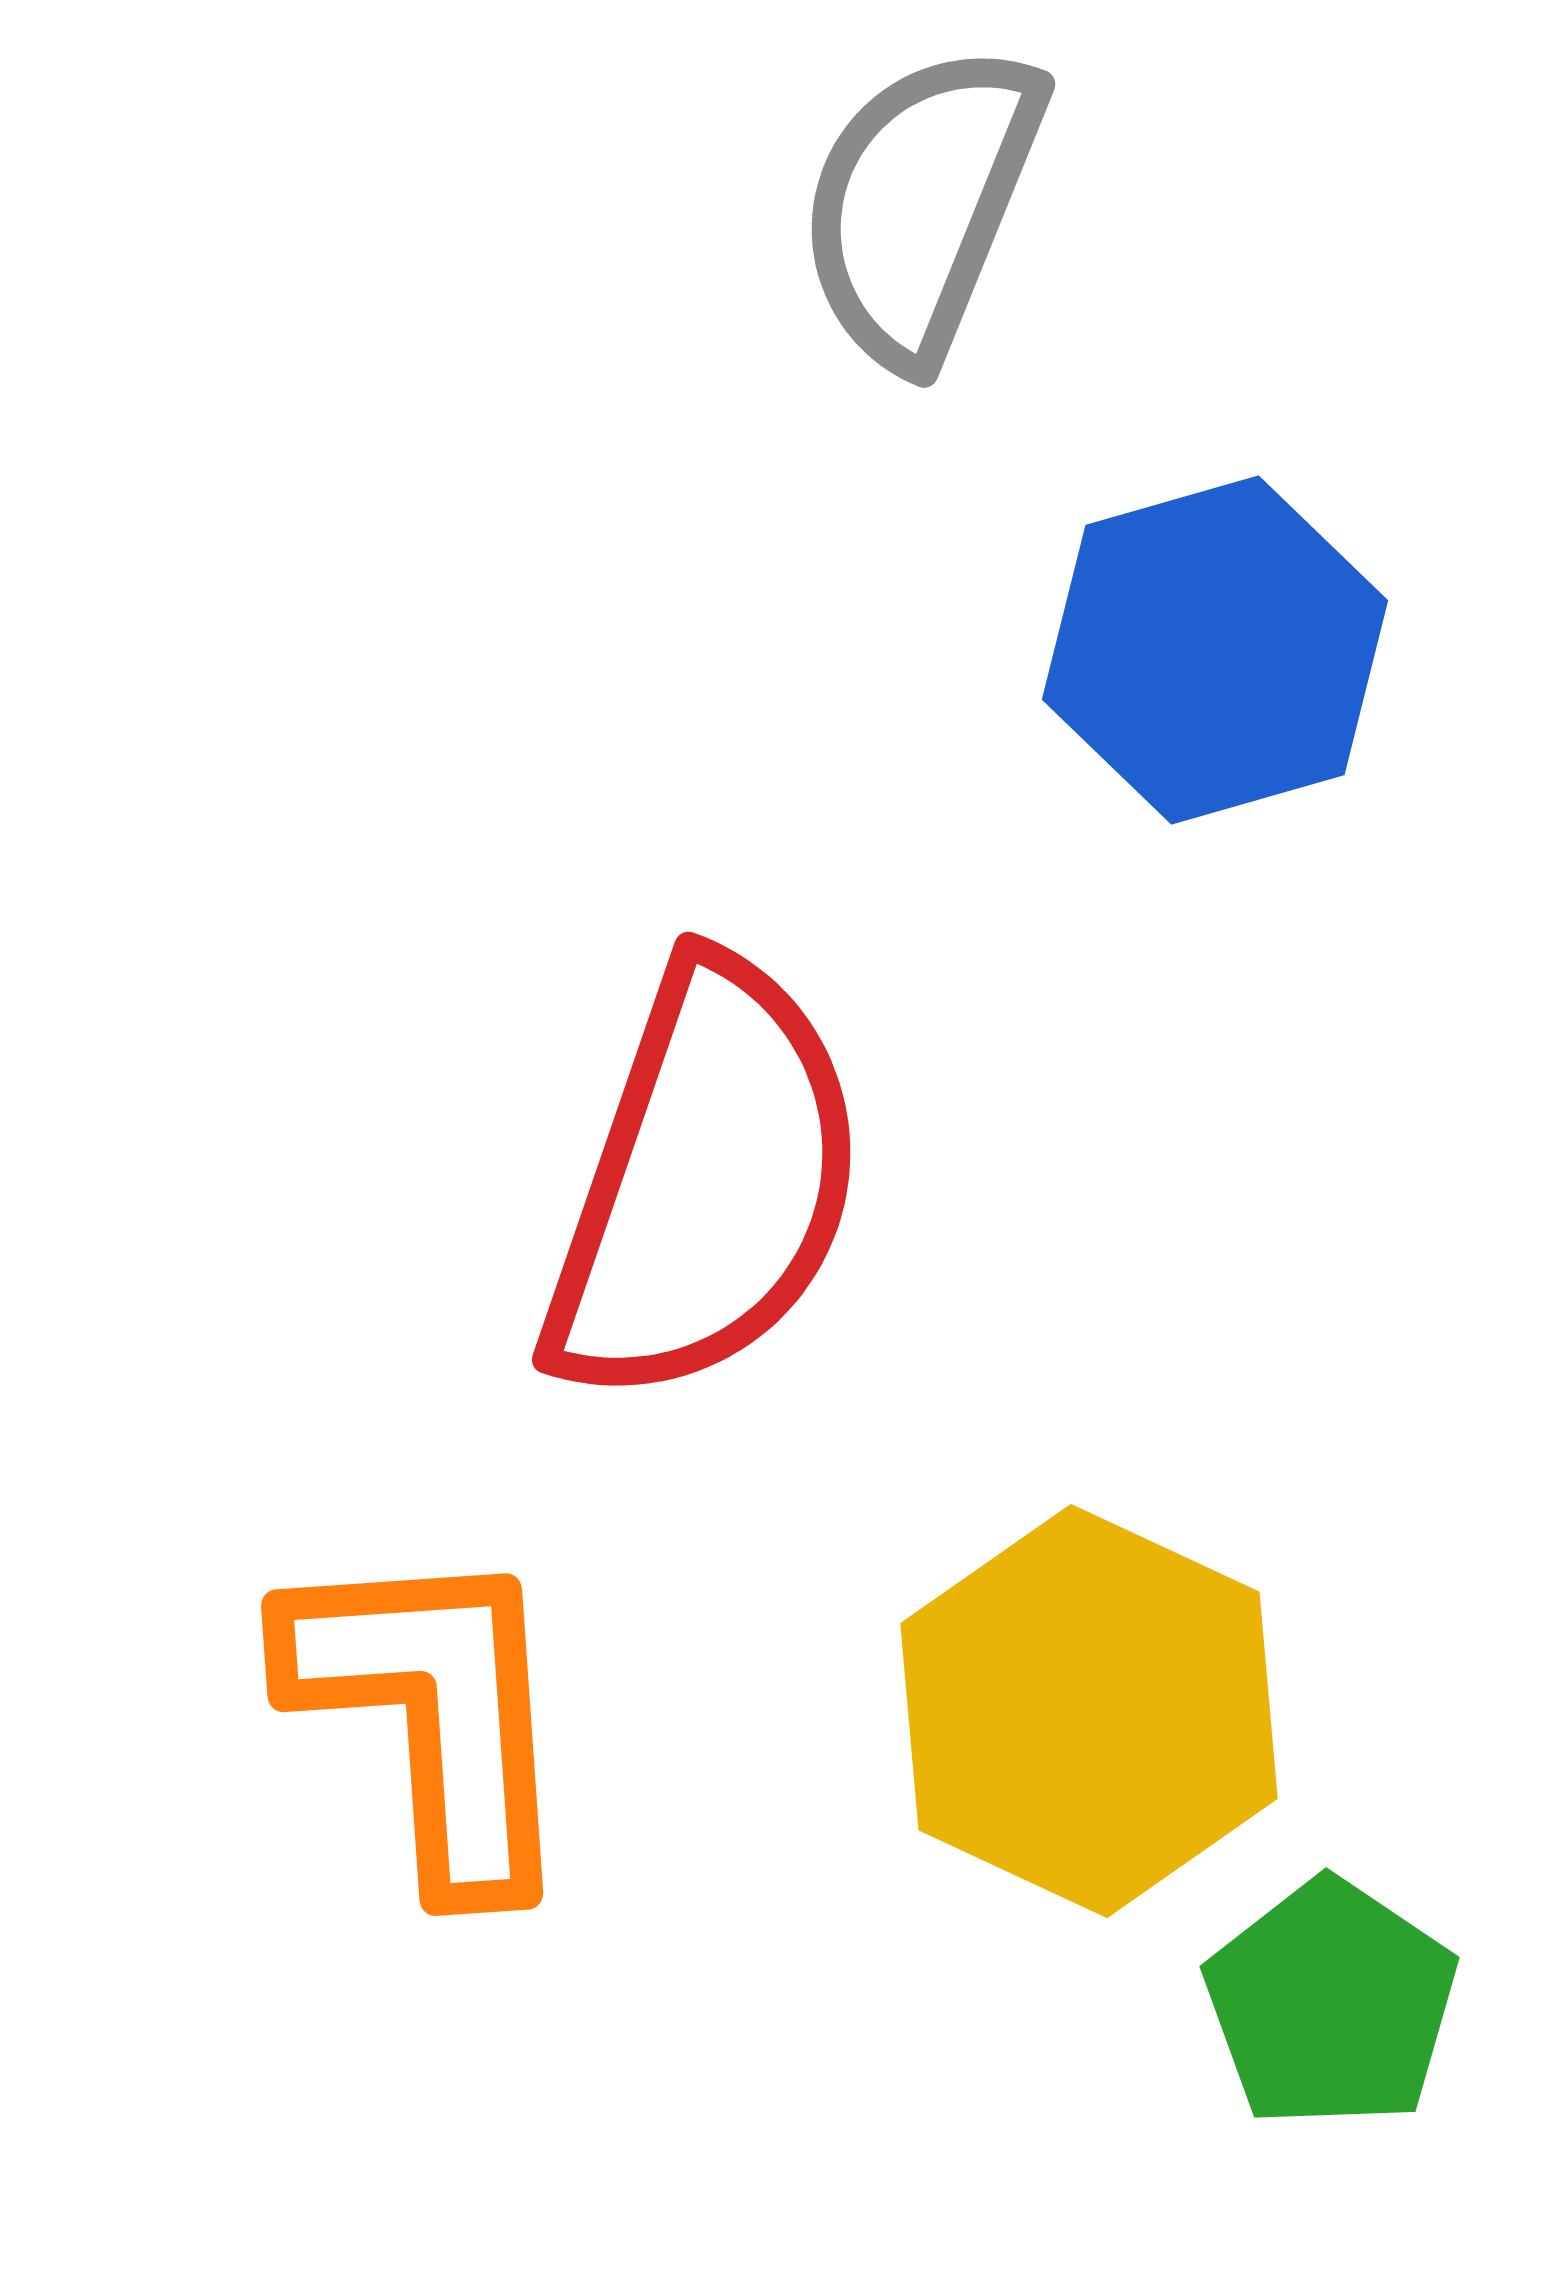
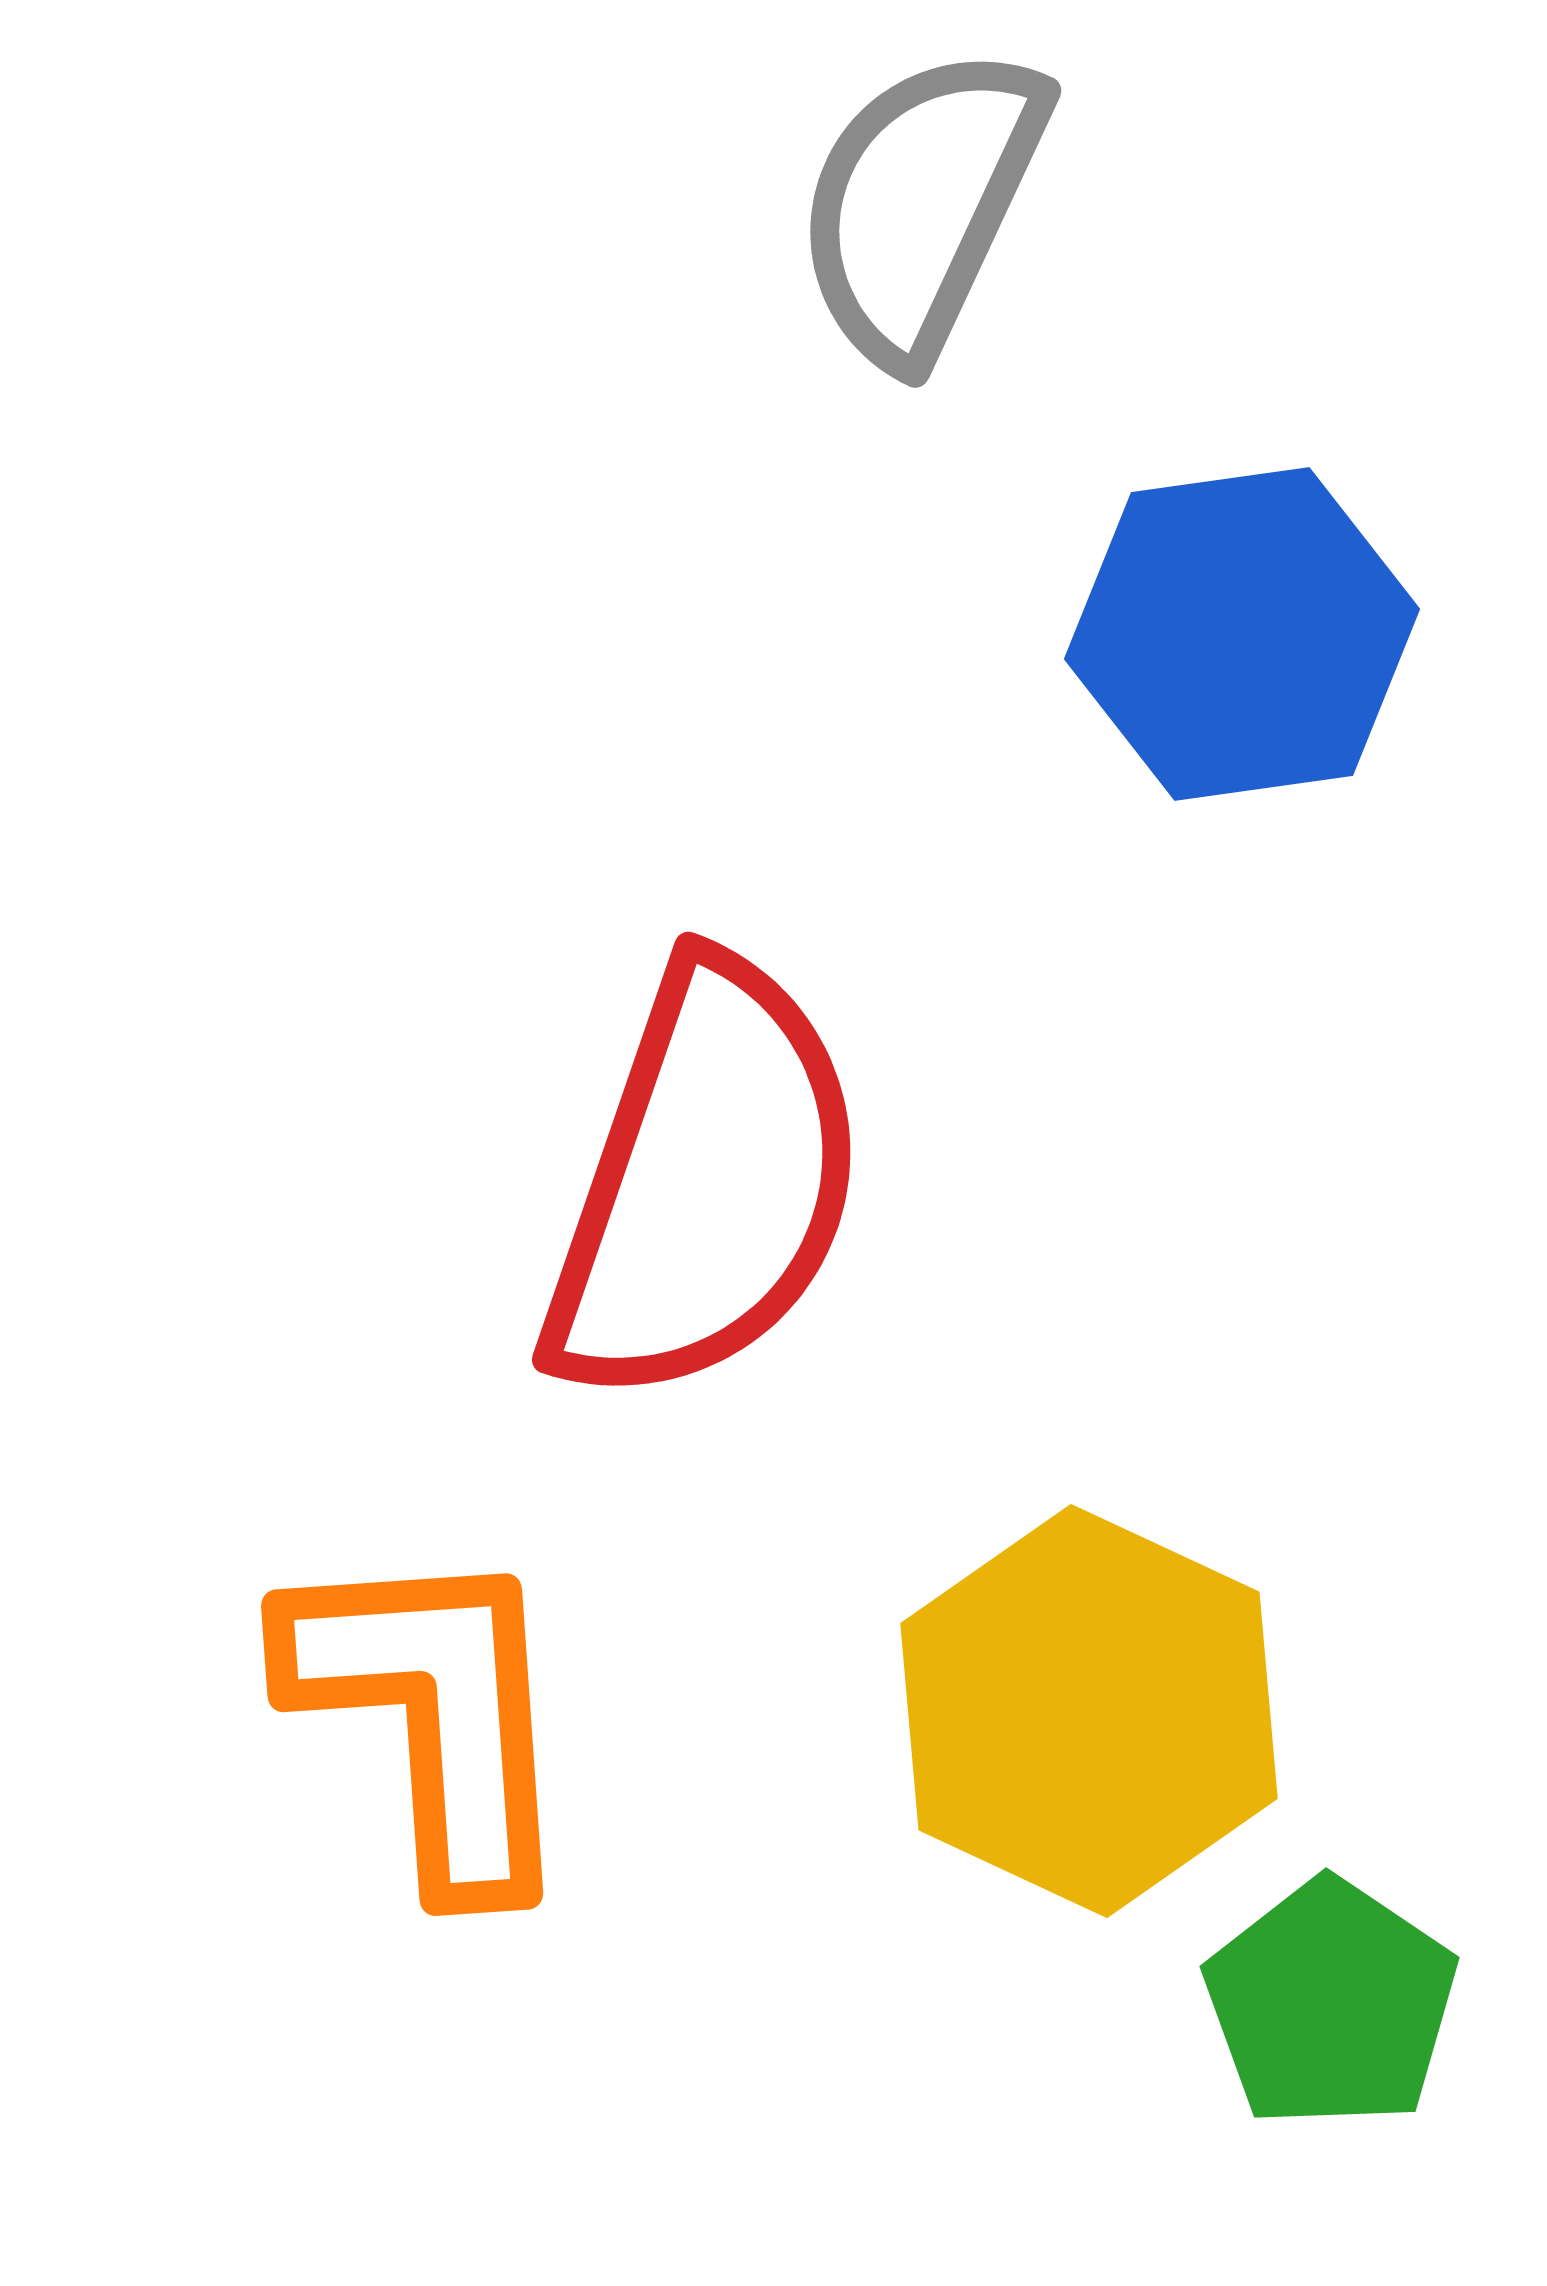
gray semicircle: rotated 3 degrees clockwise
blue hexagon: moved 27 px right, 16 px up; rotated 8 degrees clockwise
